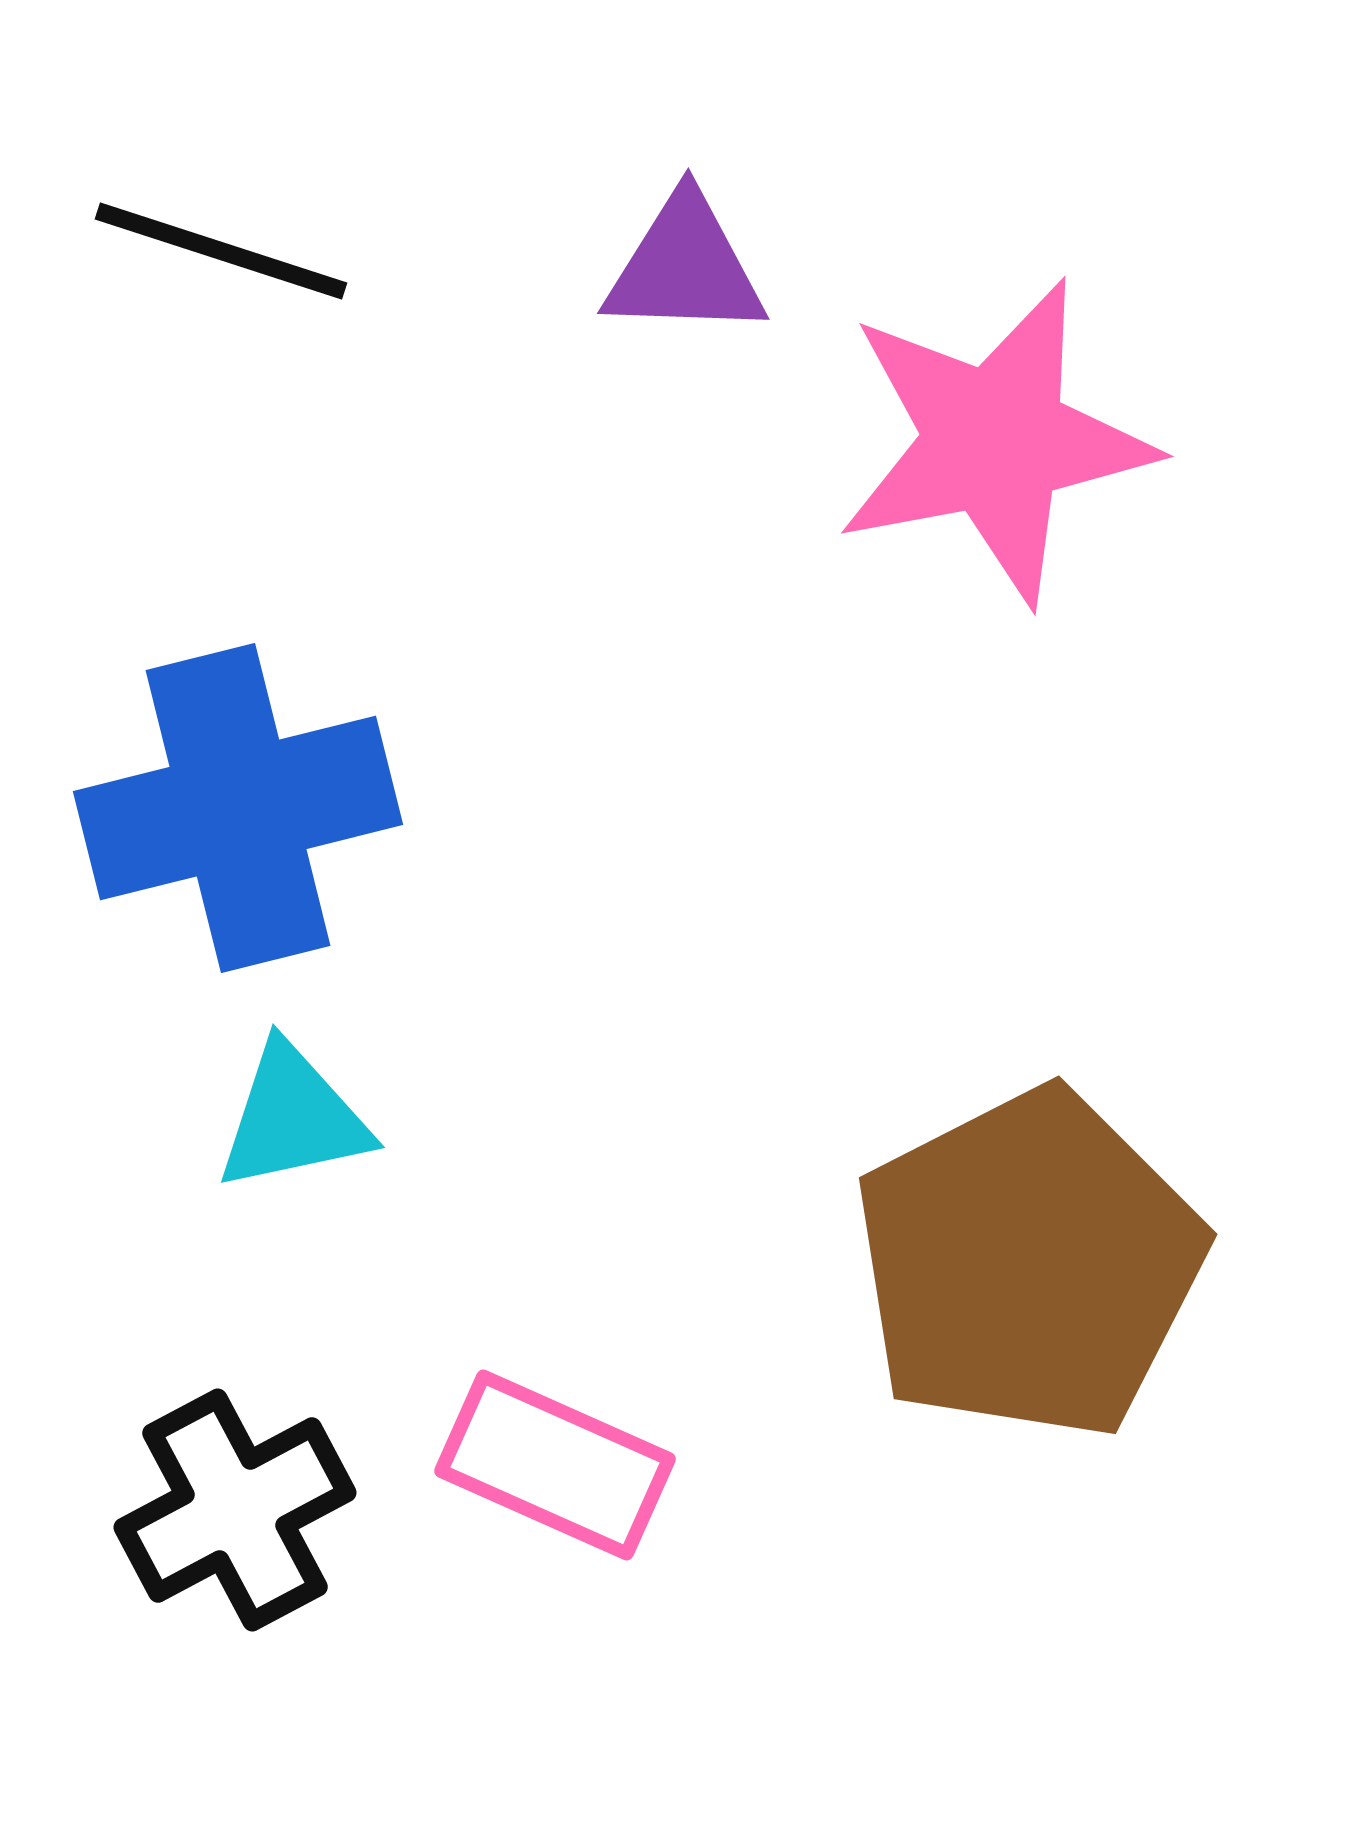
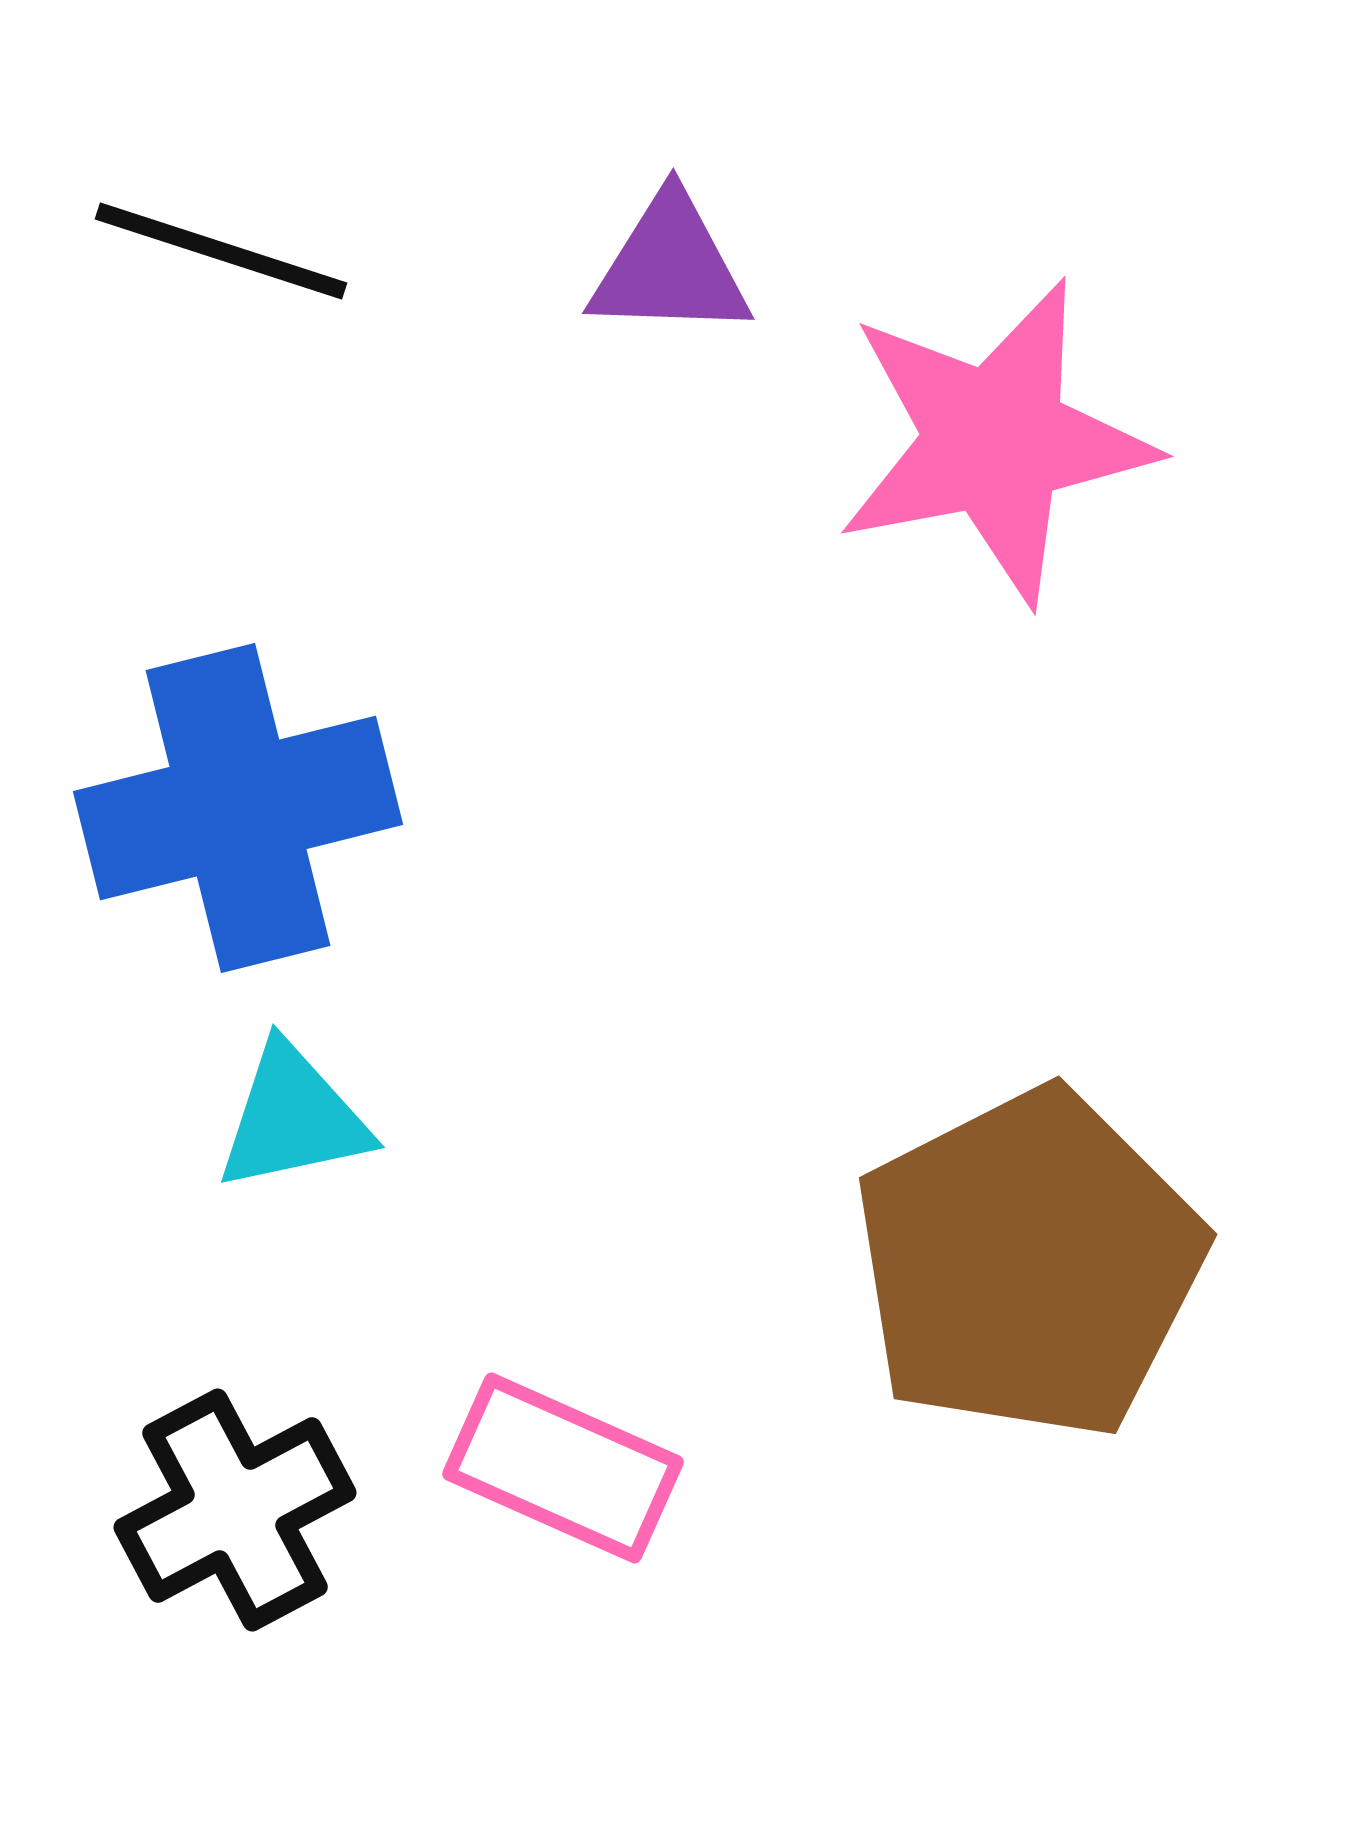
purple triangle: moved 15 px left
pink rectangle: moved 8 px right, 3 px down
